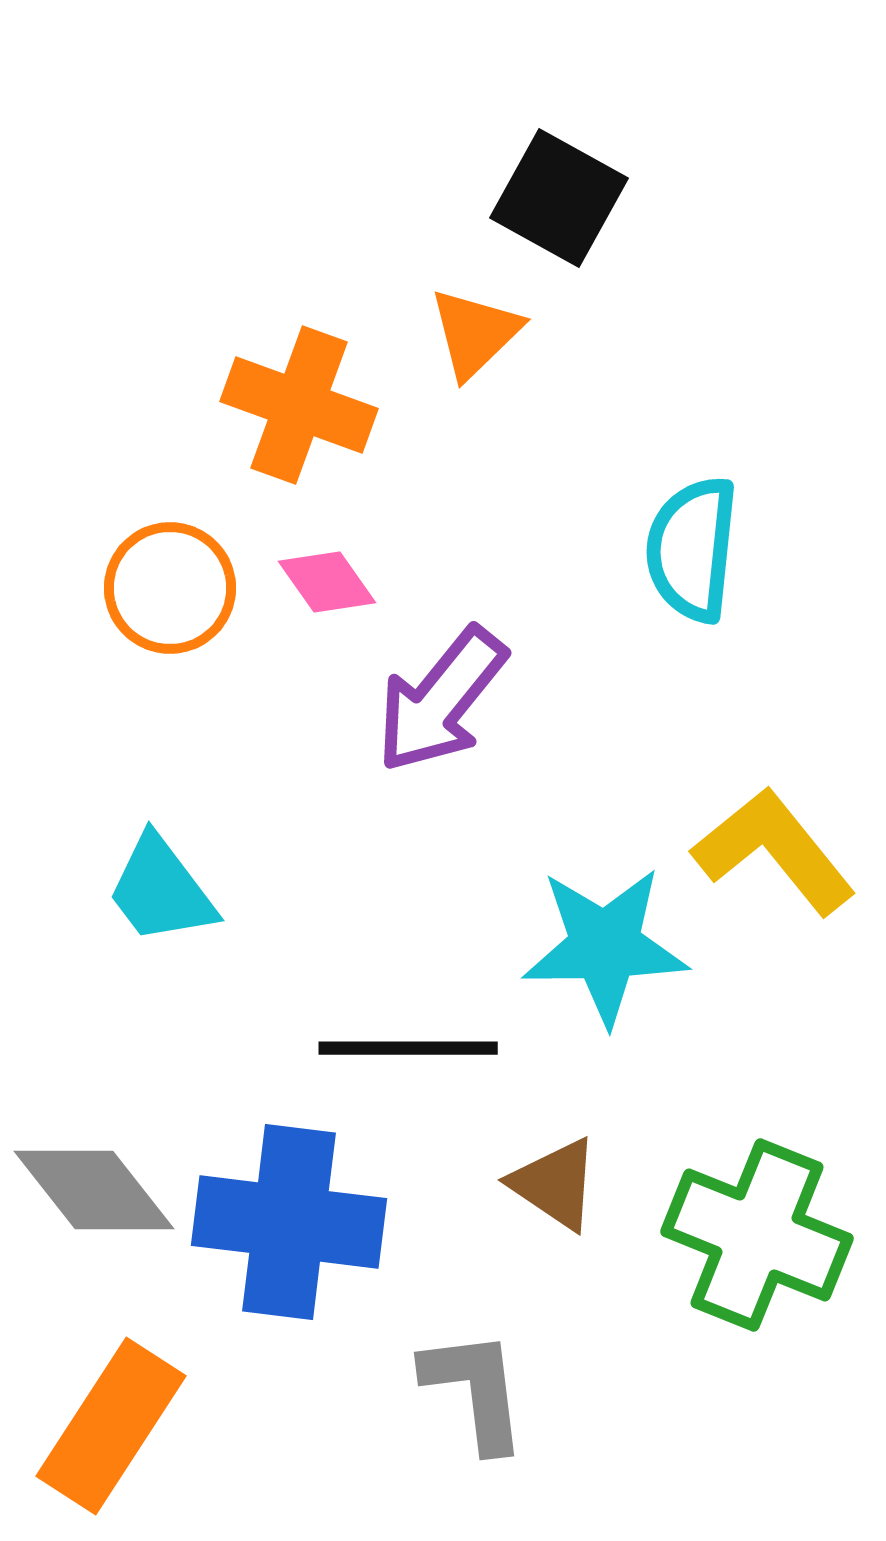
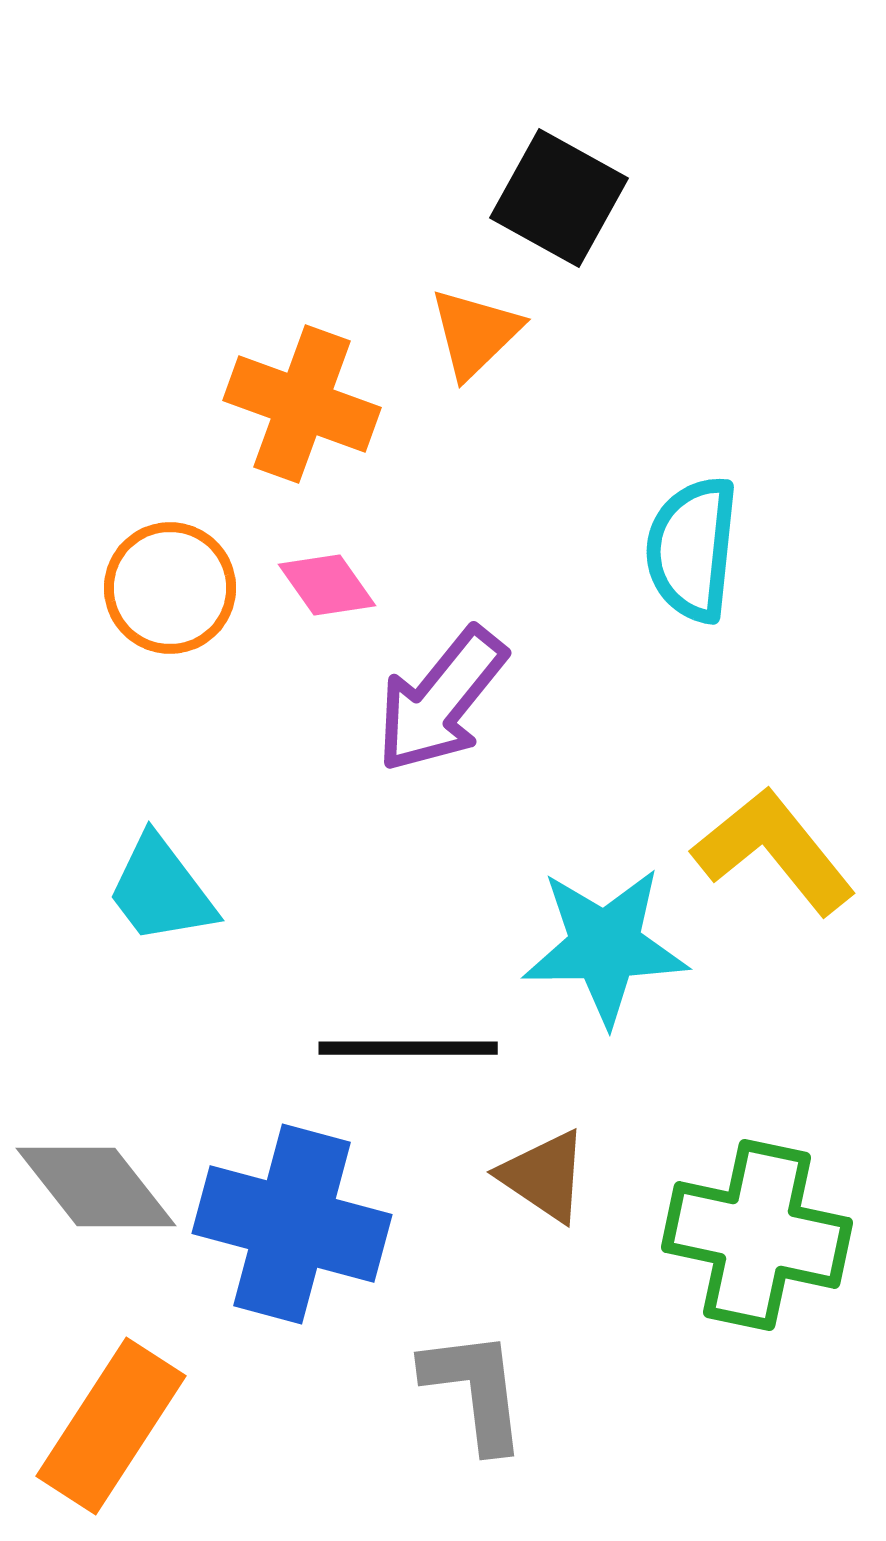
orange cross: moved 3 px right, 1 px up
pink diamond: moved 3 px down
brown triangle: moved 11 px left, 8 px up
gray diamond: moved 2 px right, 3 px up
blue cross: moved 3 px right, 2 px down; rotated 8 degrees clockwise
green cross: rotated 10 degrees counterclockwise
